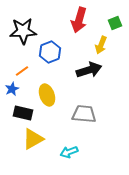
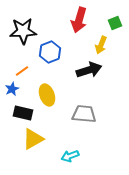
cyan arrow: moved 1 px right, 4 px down
